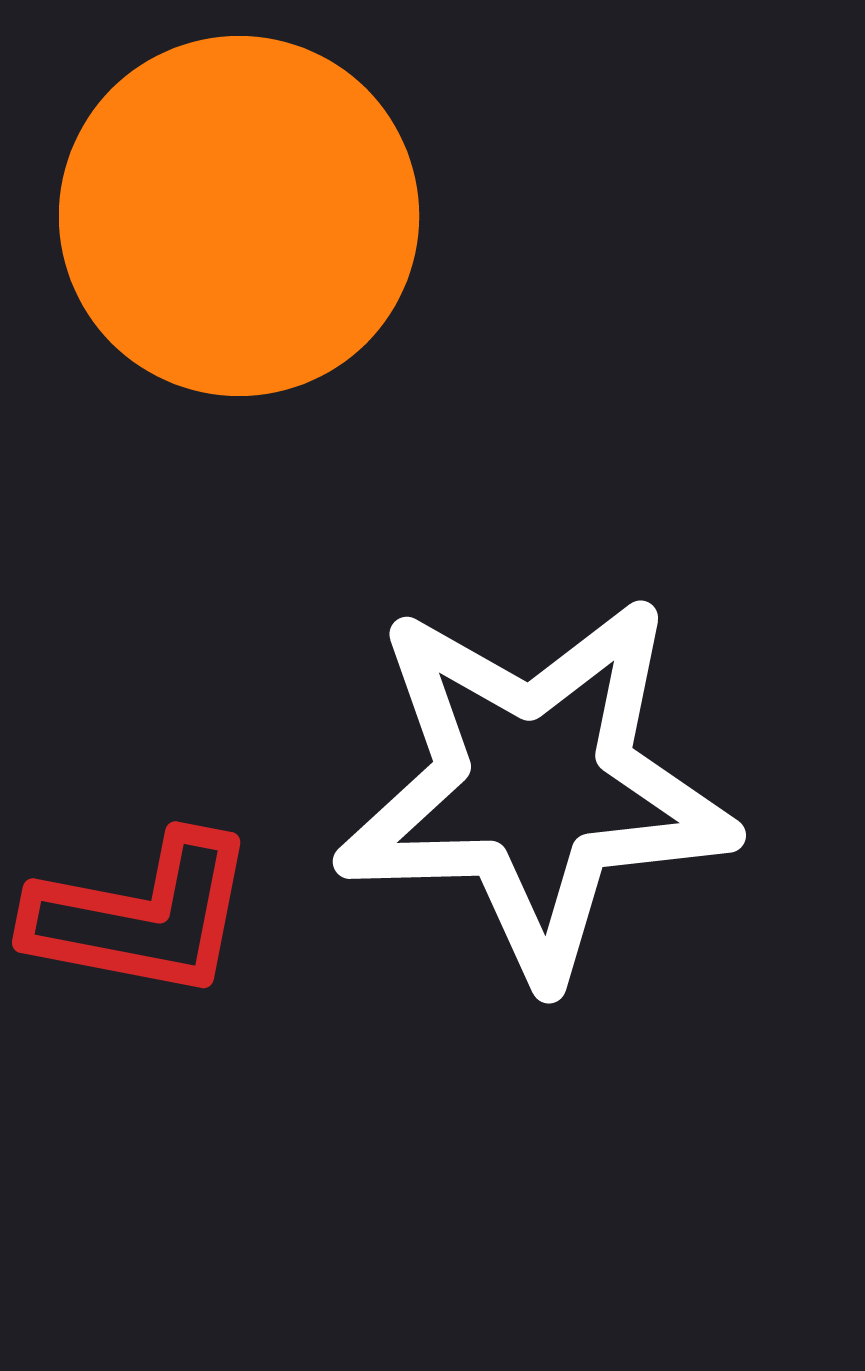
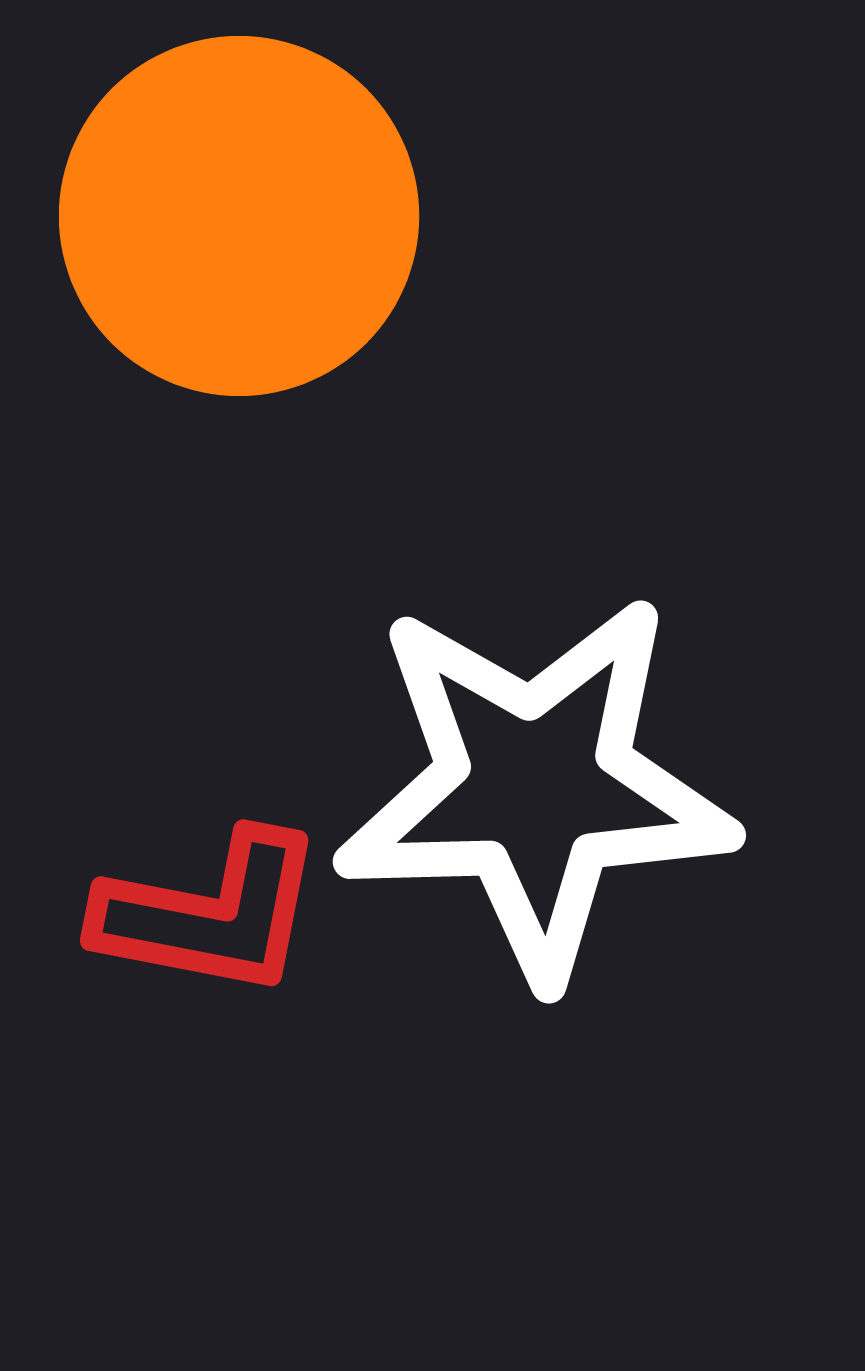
red L-shape: moved 68 px right, 2 px up
